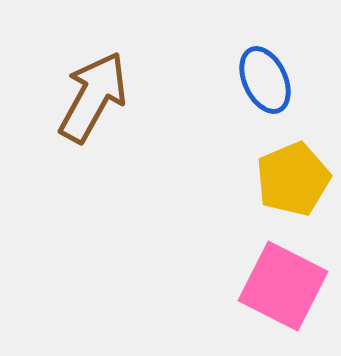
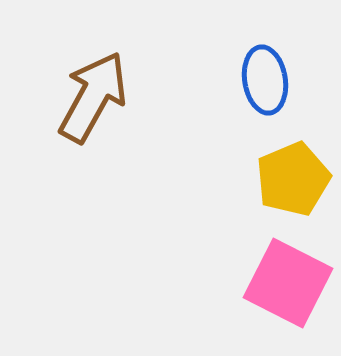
blue ellipse: rotated 16 degrees clockwise
pink square: moved 5 px right, 3 px up
